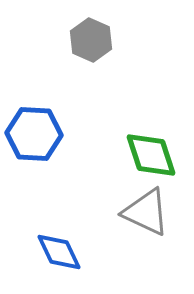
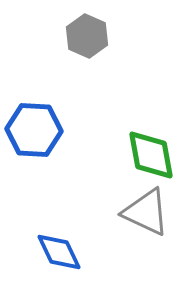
gray hexagon: moved 4 px left, 4 px up
blue hexagon: moved 4 px up
green diamond: rotated 8 degrees clockwise
